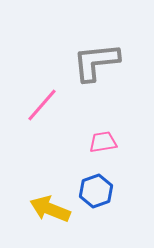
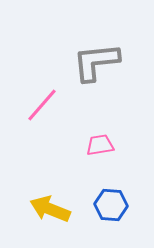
pink trapezoid: moved 3 px left, 3 px down
blue hexagon: moved 15 px right, 14 px down; rotated 24 degrees clockwise
